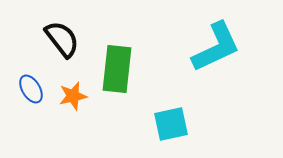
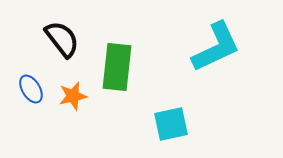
green rectangle: moved 2 px up
